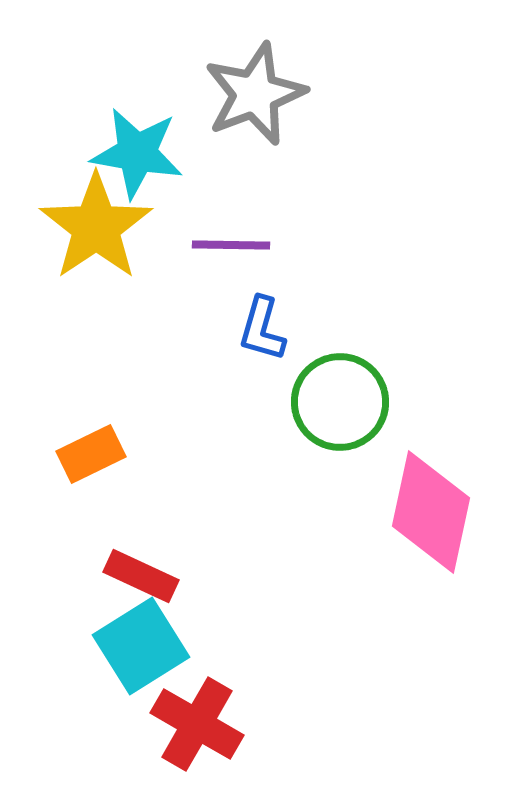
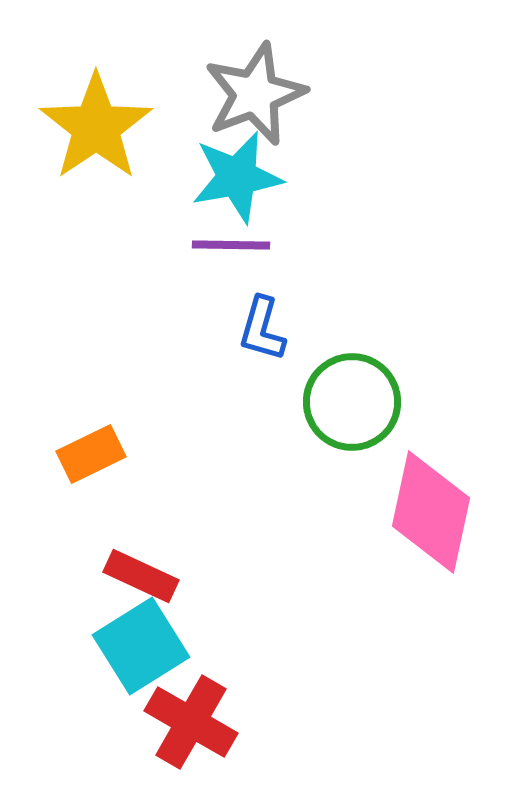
cyan star: moved 100 px right, 24 px down; rotated 20 degrees counterclockwise
yellow star: moved 100 px up
green circle: moved 12 px right
red cross: moved 6 px left, 2 px up
